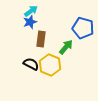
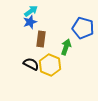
green arrow: rotated 21 degrees counterclockwise
